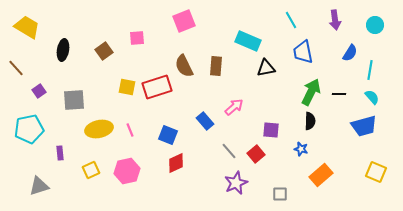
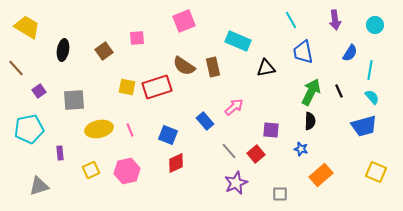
cyan rectangle at (248, 41): moved 10 px left
brown semicircle at (184, 66): rotated 30 degrees counterclockwise
brown rectangle at (216, 66): moved 3 px left, 1 px down; rotated 18 degrees counterclockwise
black line at (339, 94): moved 3 px up; rotated 64 degrees clockwise
